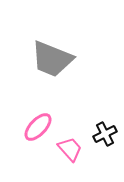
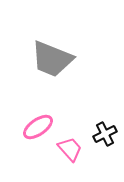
pink ellipse: rotated 12 degrees clockwise
